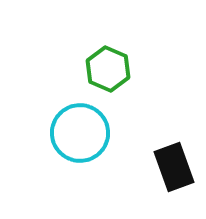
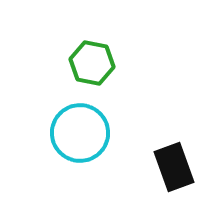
green hexagon: moved 16 px left, 6 px up; rotated 12 degrees counterclockwise
